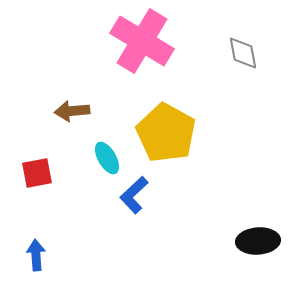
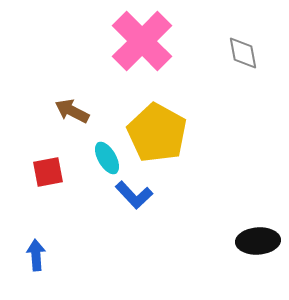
pink cross: rotated 14 degrees clockwise
brown arrow: rotated 32 degrees clockwise
yellow pentagon: moved 9 px left
red square: moved 11 px right, 1 px up
blue L-shape: rotated 90 degrees counterclockwise
